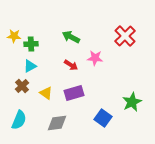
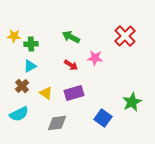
cyan semicircle: moved 6 px up; rotated 42 degrees clockwise
